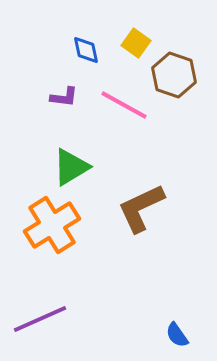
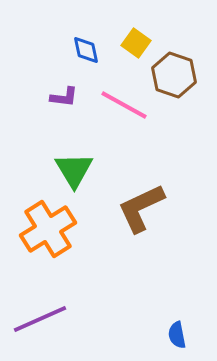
green triangle: moved 3 px right, 3 px down; rotated 30 degrees counterclockwise
orange cross: moved 4 px left, 4 px down
blue semicircle: rotated 24 degrees clockwise
